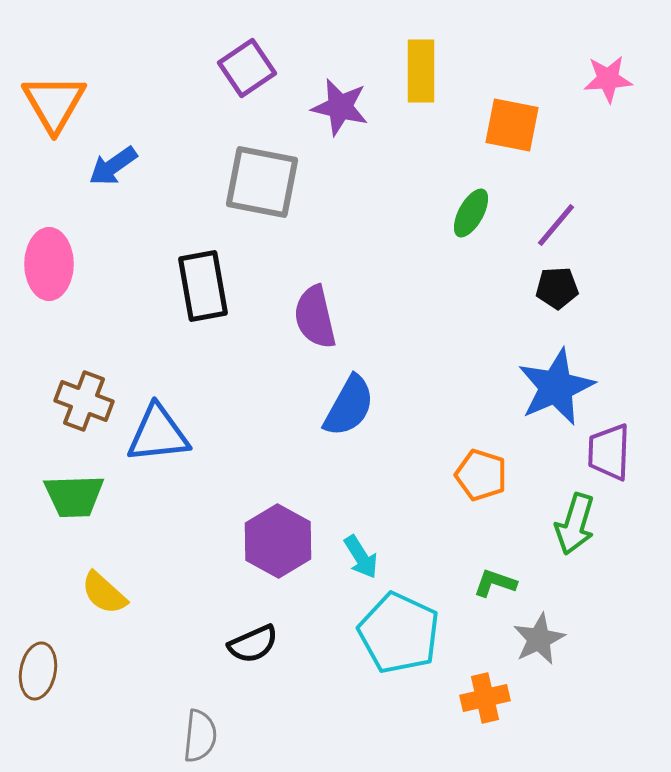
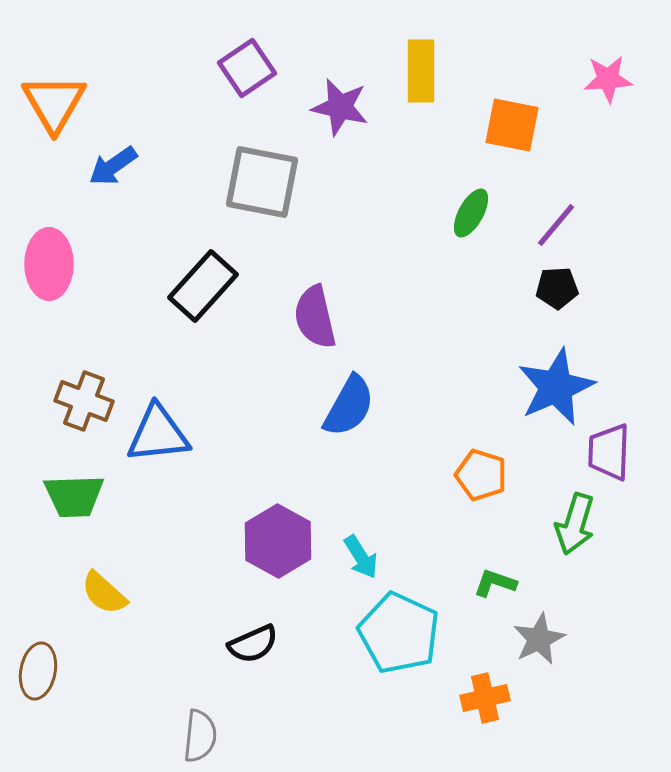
black rectangle: rotated 52 degrees clockwise
